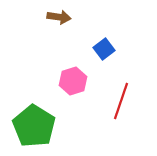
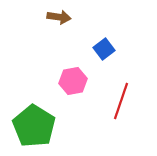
pink hexagon: rotated 8 degrees clockwise
